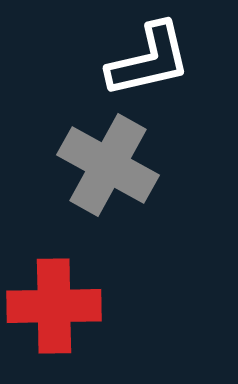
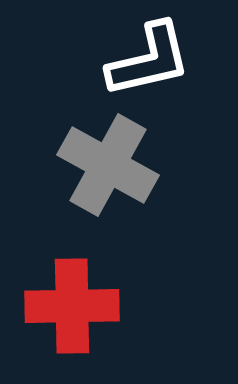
red cross: moved 18 px right
